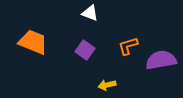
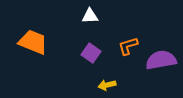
white triangle: moved 3 px down; rotated 24 degrees counterclockwise
purple square: moved 6 px right, 3 px down
